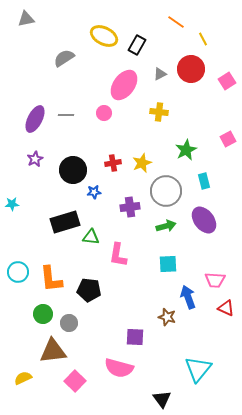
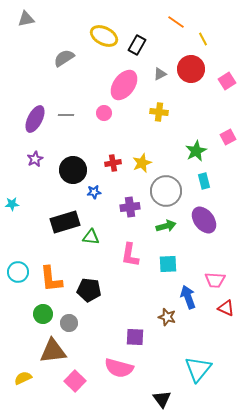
pink square at (228, 139): moved 2 px up
green star at (186, 150): moved 10 px right, 1 px down
pink L-shape at (118, 255): moved 12 px right
